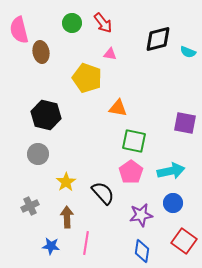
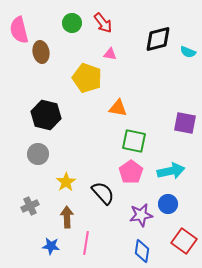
blue circle: moved 5 px left, 1 px down
